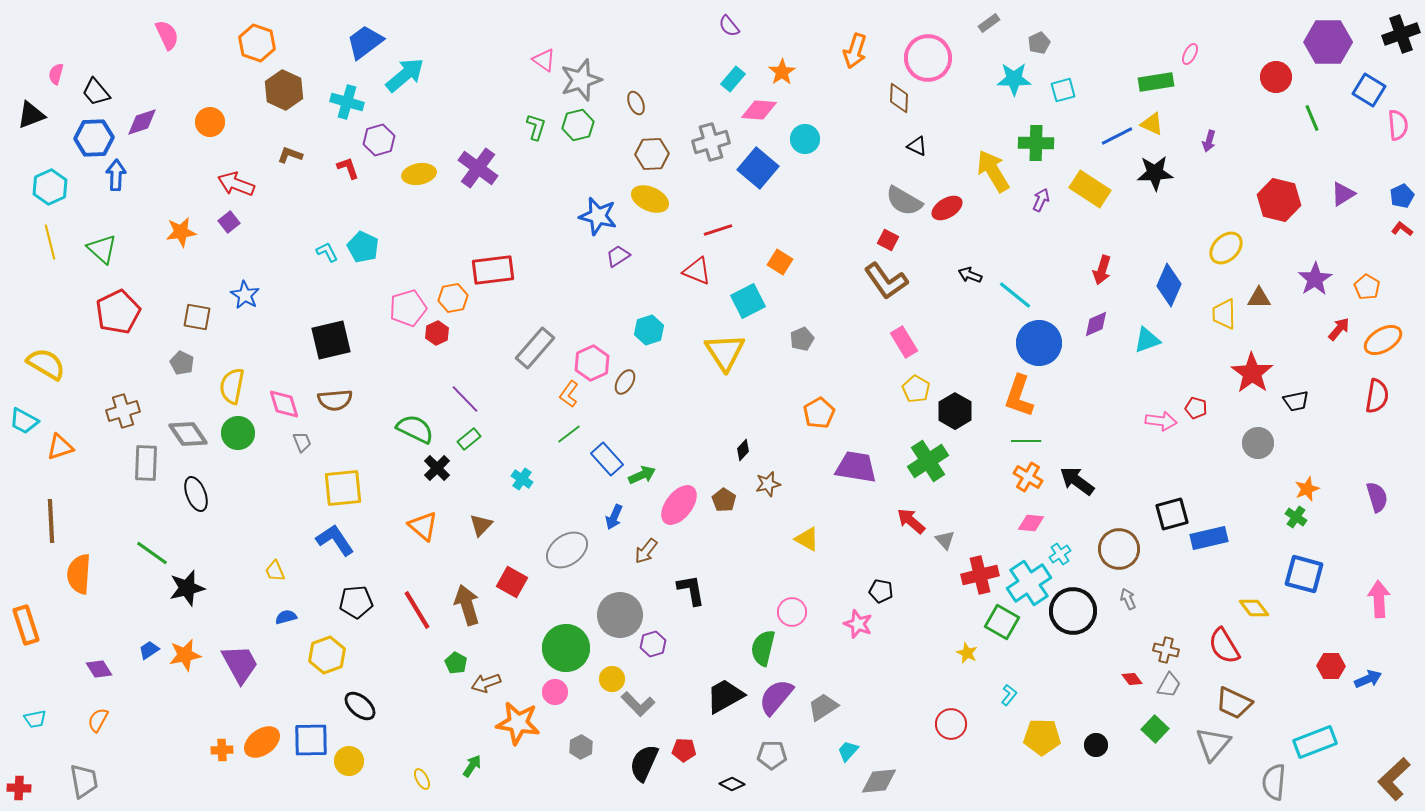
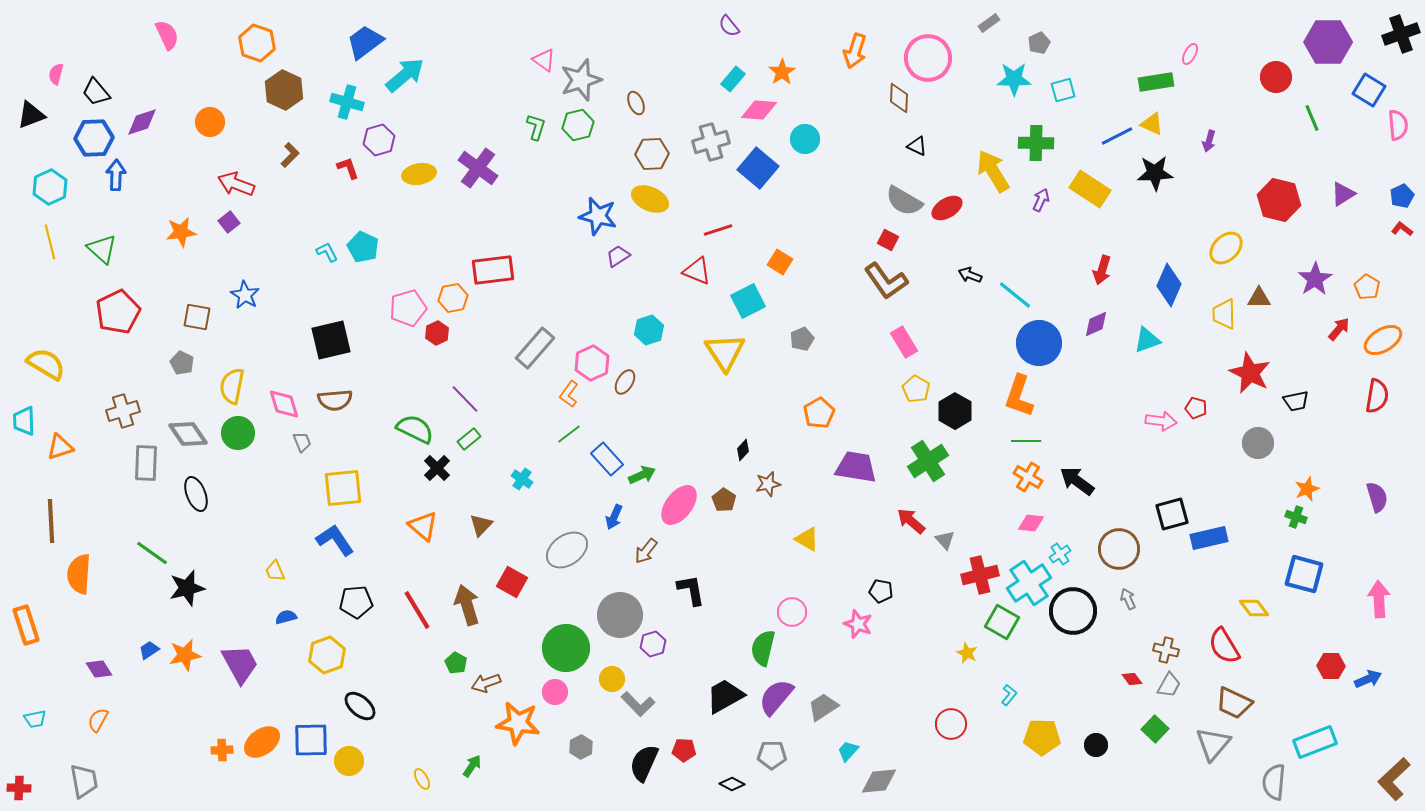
brown L-shape at (290, 155): rotated 115 degrees clockwise
red star at (1252, 373): moved 2 px left; rotated 9 degrees counterclockwise
cyan trapezoid at (24, 421): rotated 60 degrees clockwise
green cross at (1296, 517): rotated 15 degrees counterclockwise
